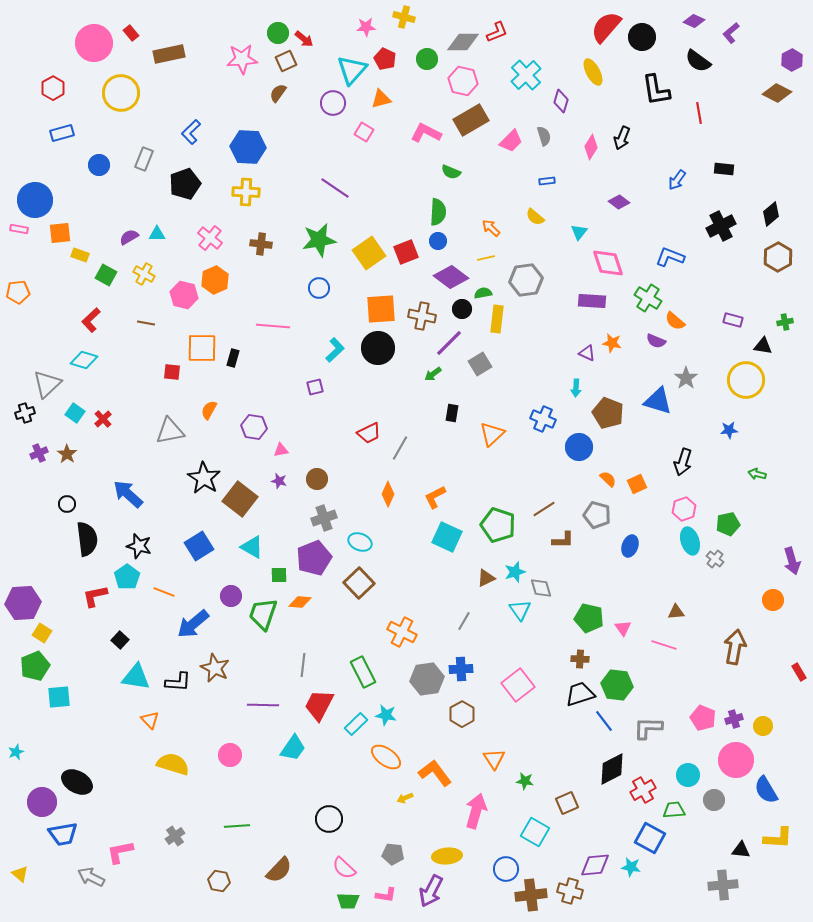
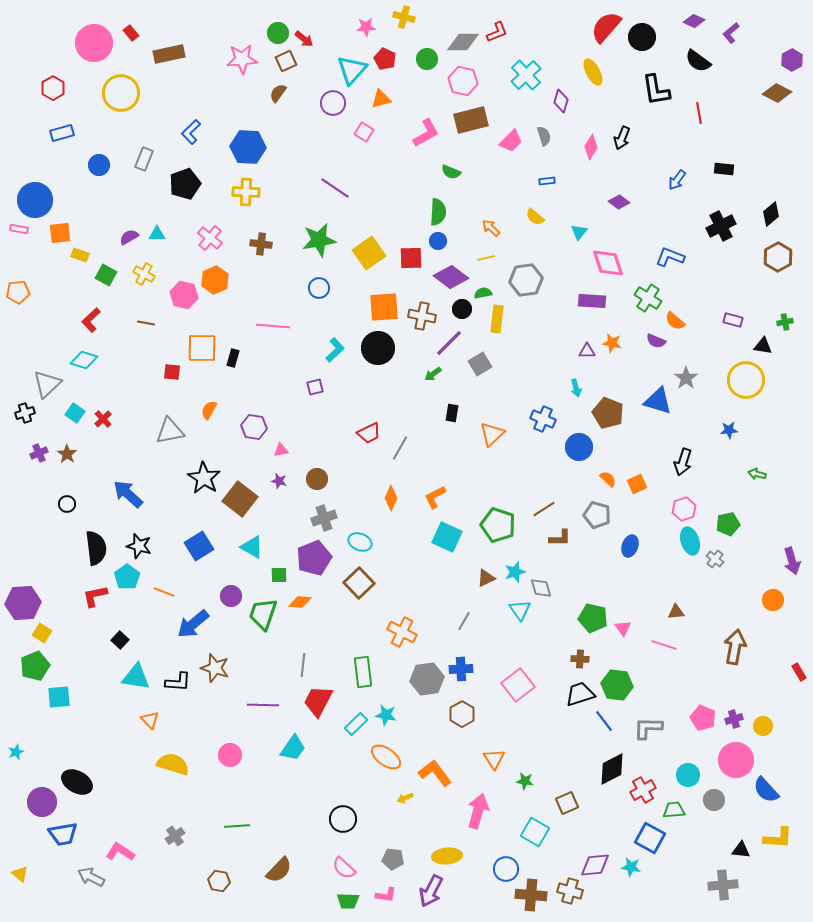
brown rectangle at (471, 120): rotated 16 degrees clockwise
pink L-shape at (426, 133): rotated 124 degrees clockwise
red square at (406, 252): moved 5 px right, 6 px down; rotated 20 degrees clockwise
orange square at (381, 309): moved 3 px right, 2 px up
purple triangle at (587, 353): moved 2 px up; rotated 24 degrees counterclockwise
cyan arrow at (576, 388): rotated 18 degrees counterclockwise
orange diamond at (388, 494): moved 3 px right, 4 px down
black semicircle at (87, 539): moved 9 px right, 9 px down
brown L-shape at (563, 540): moved 3 px left, 2 px up
green pentagon at (589, 618): moved 4 px right
brown star at (215, 668): rotated 8 degrees counterclockwise
green rectangle at (363, 672): rotated 20 degrees clockwise
red trapezoid at (319, 705): moved 1 px left, 4 px up
blue semicircle at (766, 790): rotated 12 degrees counterclockwise
pink arrow at (476, 811): moved 2 px right
black circle at (329, 819): moved 14 px right
pink L-shape at (120, 852): rotated 44 degrees clockwise
gray pentagon at (393, 854): moved 5 px down
brown cross at (531, 895): rotated 12 degrees clockwise
